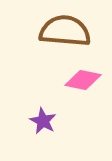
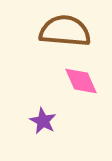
pink diamond: moved 2 px left, 1 px down; rotated 54 degrees clockwise
